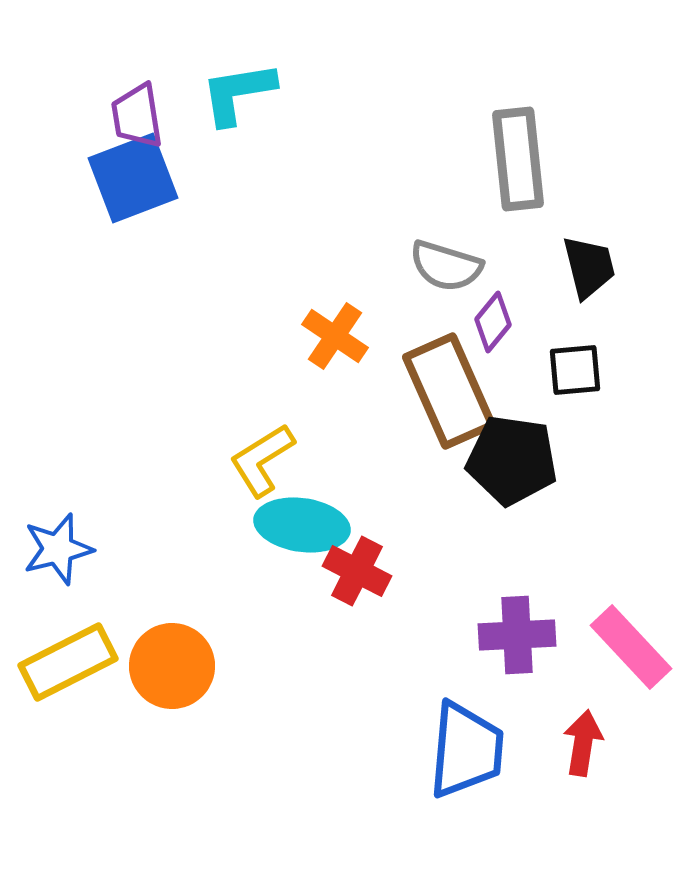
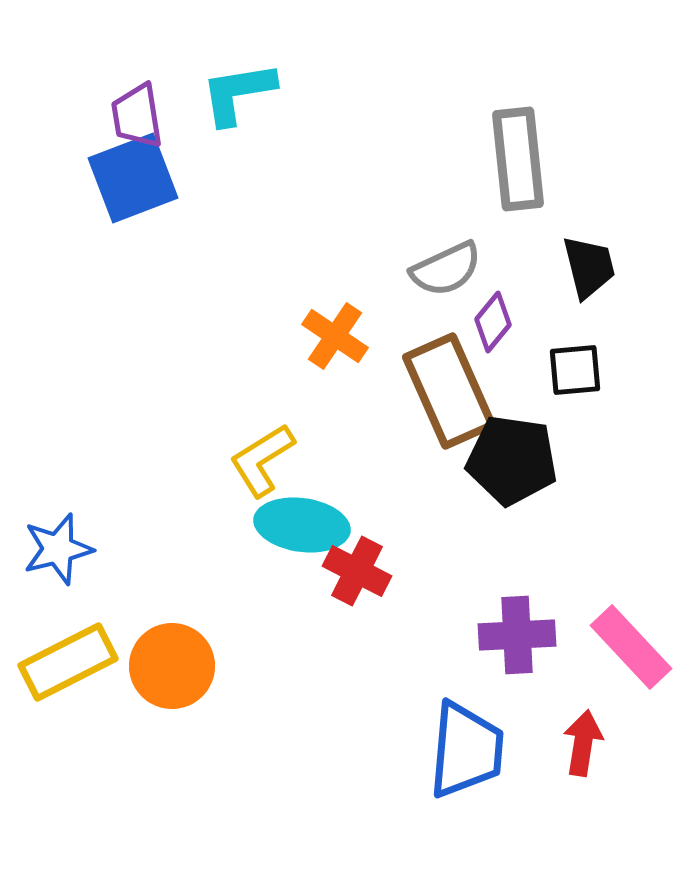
gray semicircle: moved 3 px down; rotated 42 degrees counterclockwise
